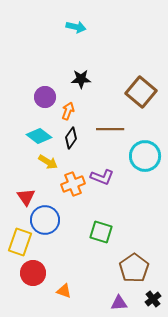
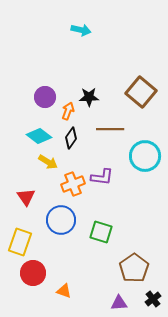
cyan arrow: moved 5 px right, 3 px down
black star: moved 8 px right, 18 px down
purple L-shape: rotated 15 degrees counterclockwise
blue circle: moved 16 px right
